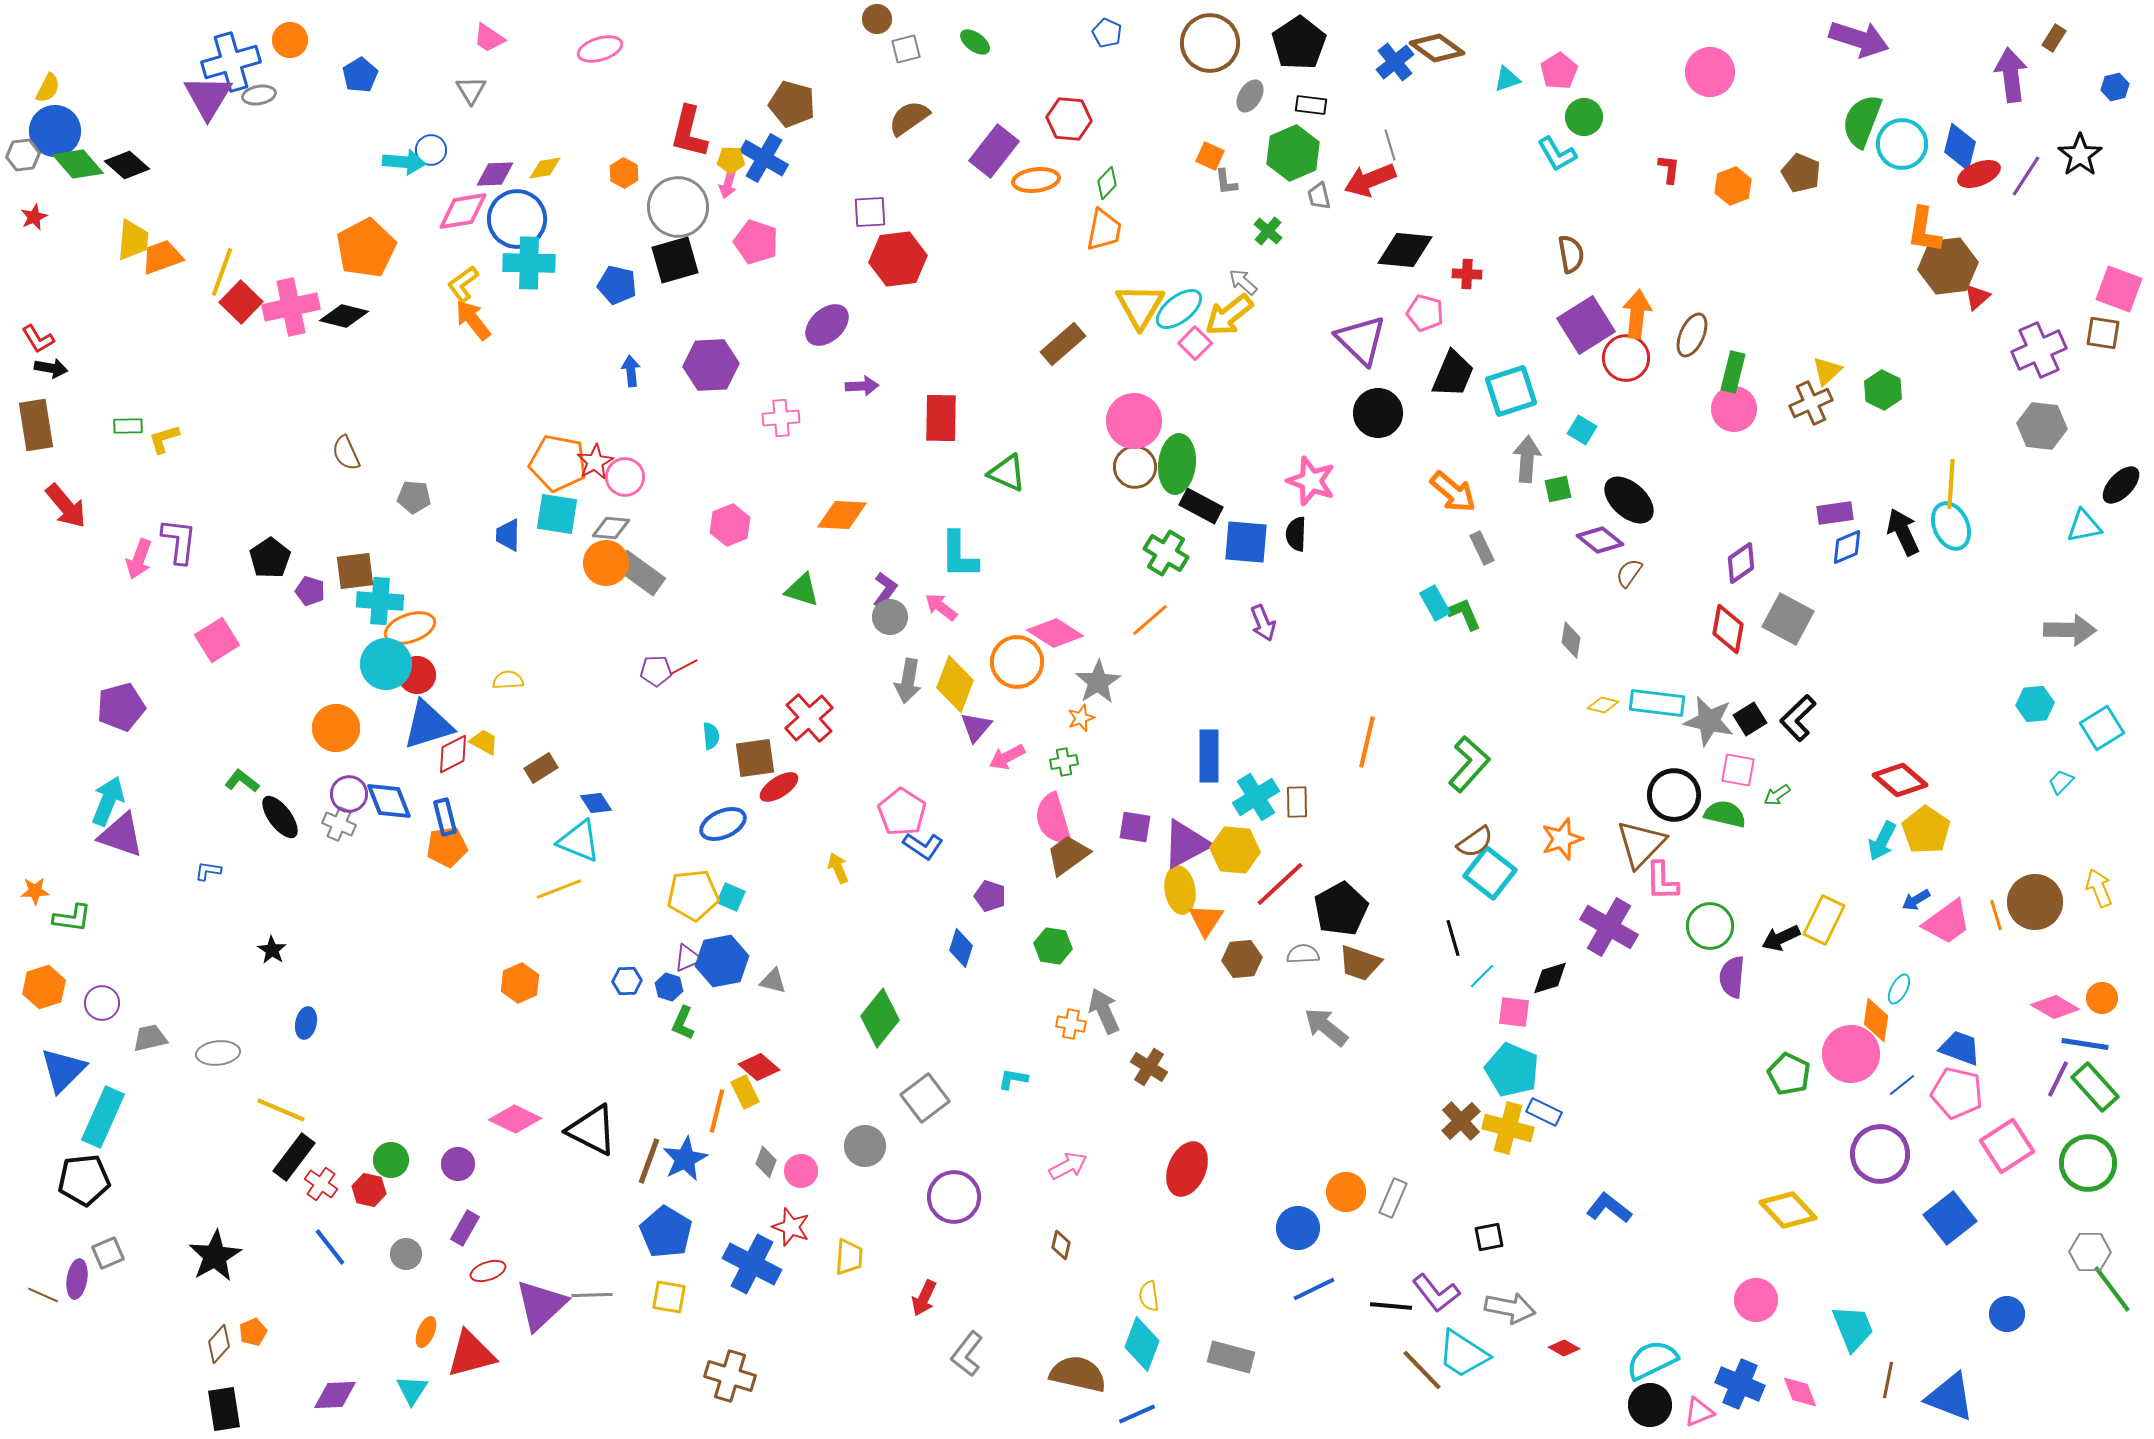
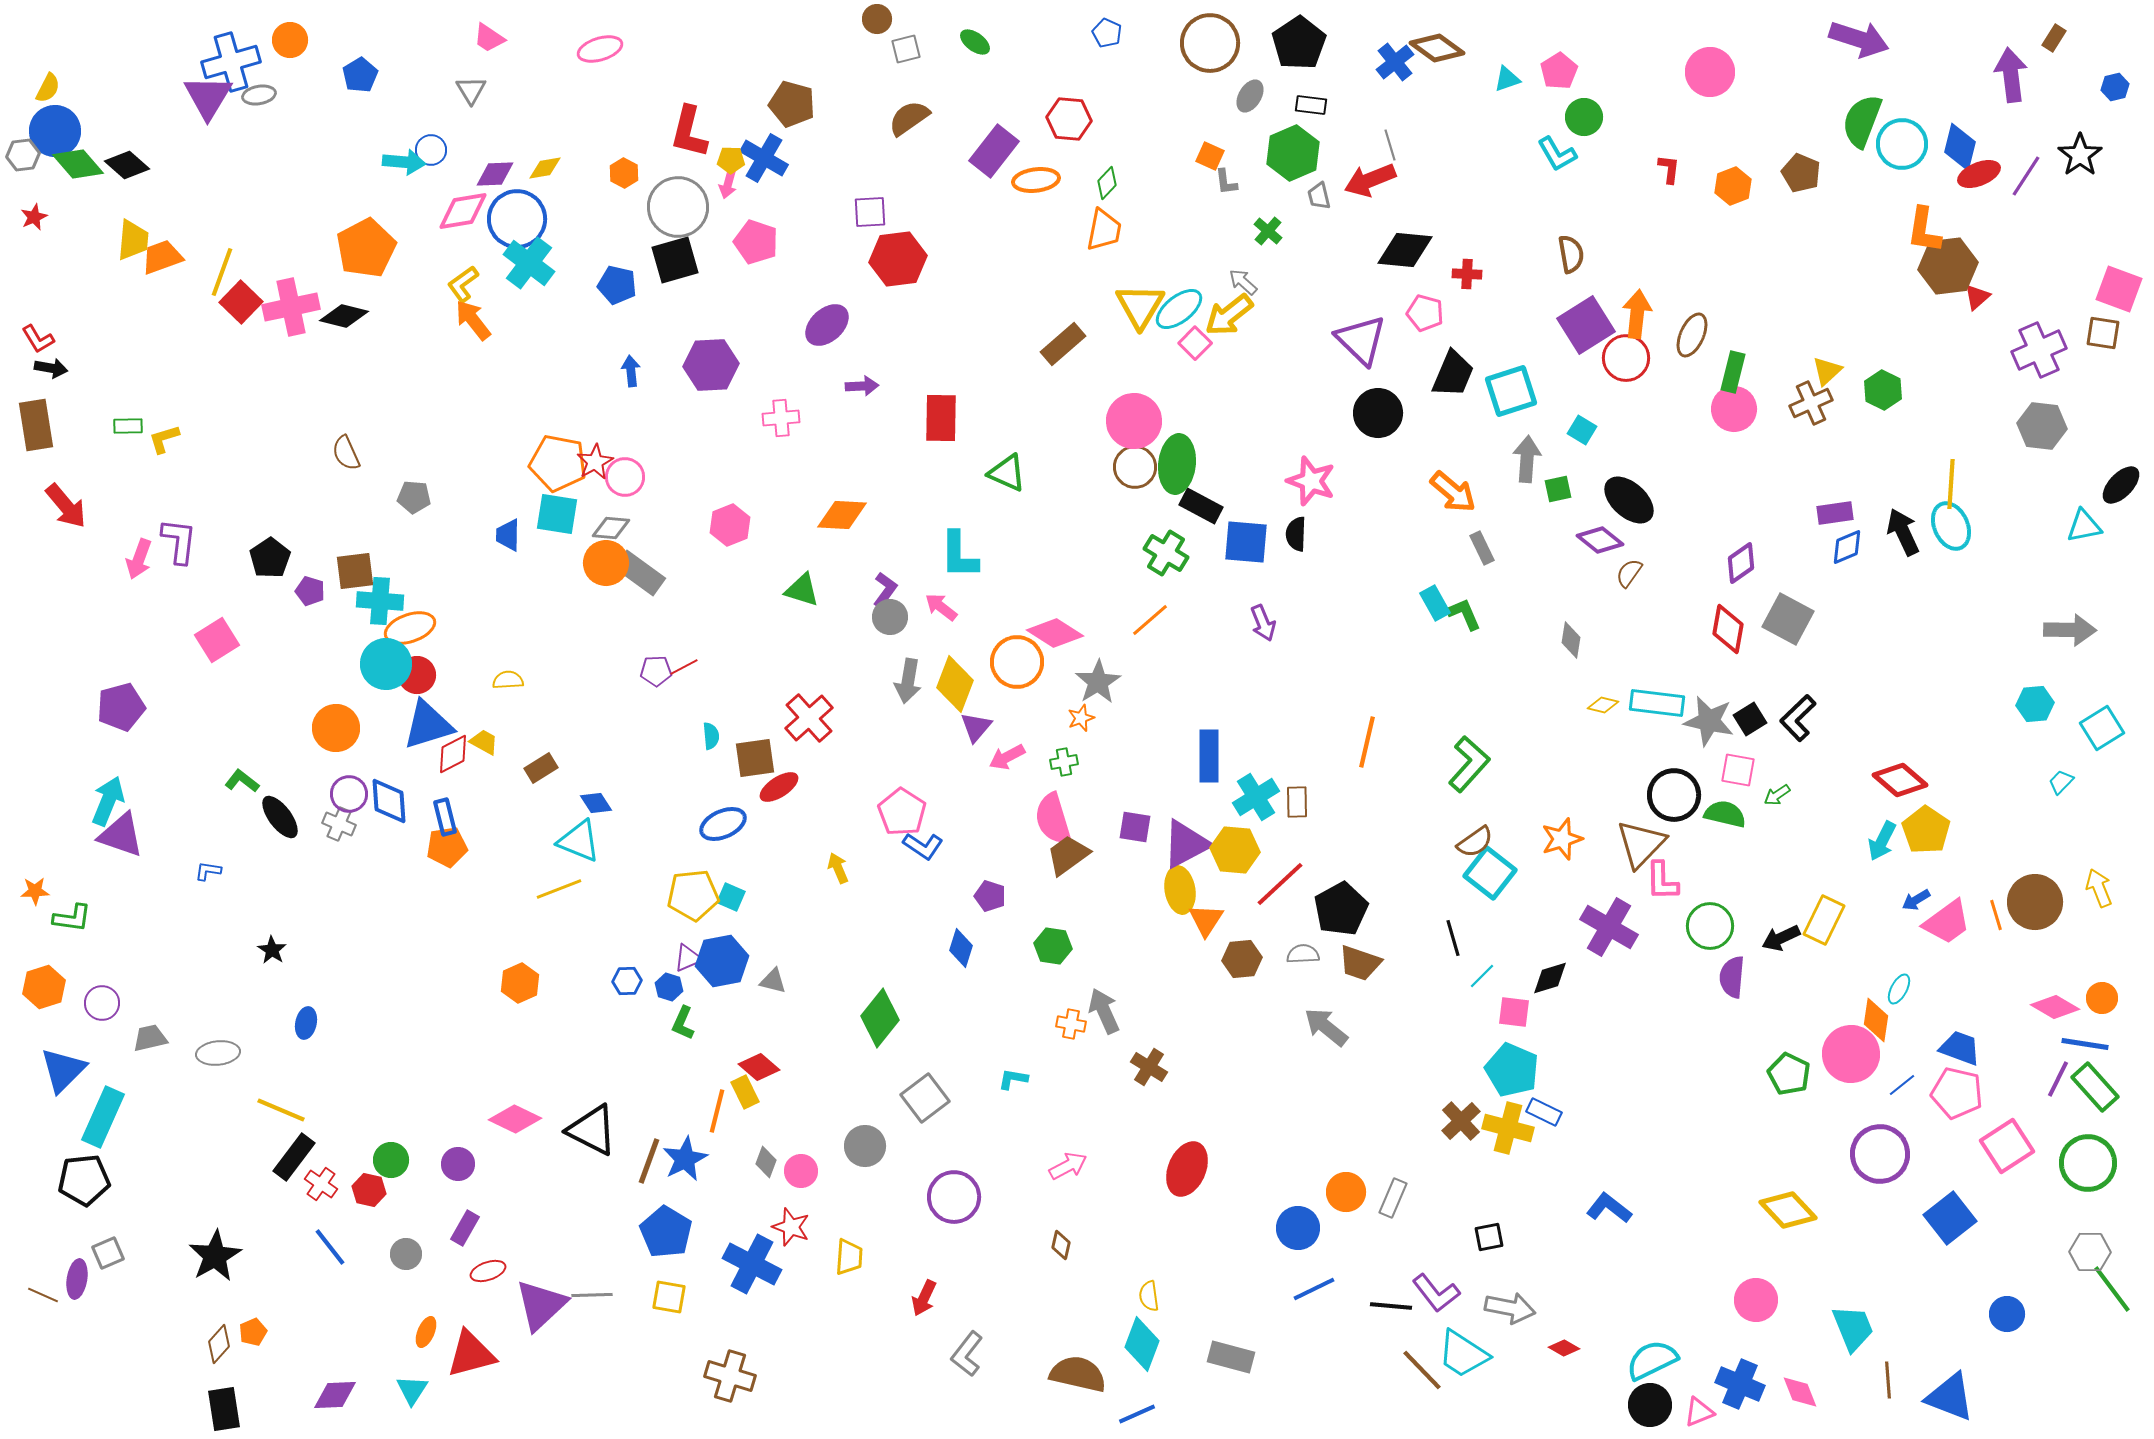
cyan cross at (529, 263): rotated 36 degrees clockwise
blue diamond at (389, 801): rotated 18 degrees clockwise
brown line at (1888, 1380): rotated 15 degrees counterclockwise
